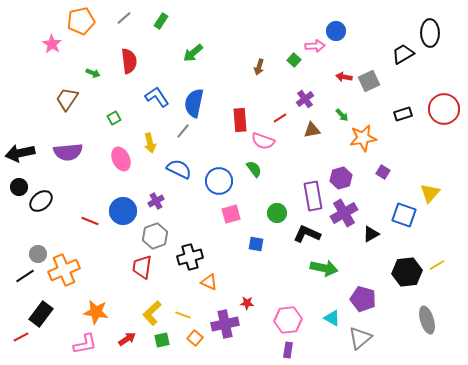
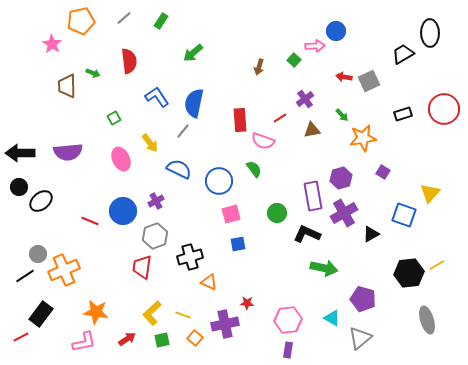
brown trapezoid at (67, 99): moved 13 px up; rotated 35 degrees counterclockwise
yellow arrow at (150, 143): rotated 24 degrees counterclockwise
black arrow at (20, 153): rotated 12 degrees clockwise
blue square at (256, 244): moved 18 px left; rotated 21 degrees counterclockwise
black hexagon at (407, 272): moved 2 px right, 1 px down
pink L-shape at (85, 344): moved 1 px left, 2 px up
